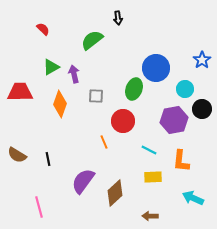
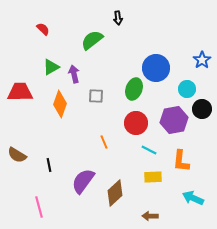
cyan circle: moved 2 px right
red circle: moved 13 px right, 2 px down
black line: moved 1 px right, 6 px down
